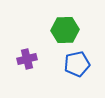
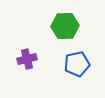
green hexagon: moved 4 px up
